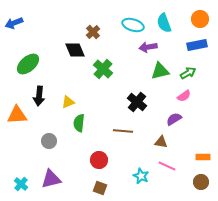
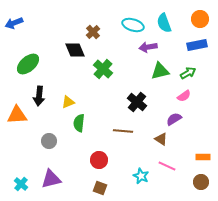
brown triangle: moved 3 px up; rotated 24 degrees clockwise
